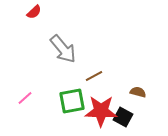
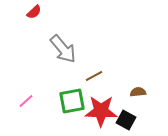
brown semicircle: rotated 21 degrees counterclockwise
pink line: moved 1 px right, 3 px down
black square: moved 3 px right, 3 px down
